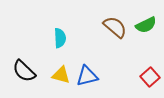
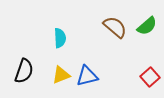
green semicircle: moved 1 px right, 1 px down; rotated 15 degrees counterclockwise
black semicircle: rotated 115 degrees counterclockwise
yellow triangle: rotated 36 degrees counterclockwise
